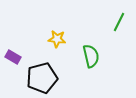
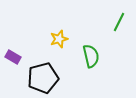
yellow star: moved 2 px right; rotated 24 degrees counterclockwise
black pentagon: moved 1 px right
